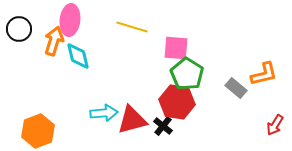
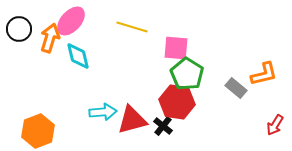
pink ellipse: moved 1 px right, 1 px down; rotated 36 degrees clockwise
orange arrow: moved 4 px left, 3 px up
cyan arrow: moved 1 px left, 1 px up
